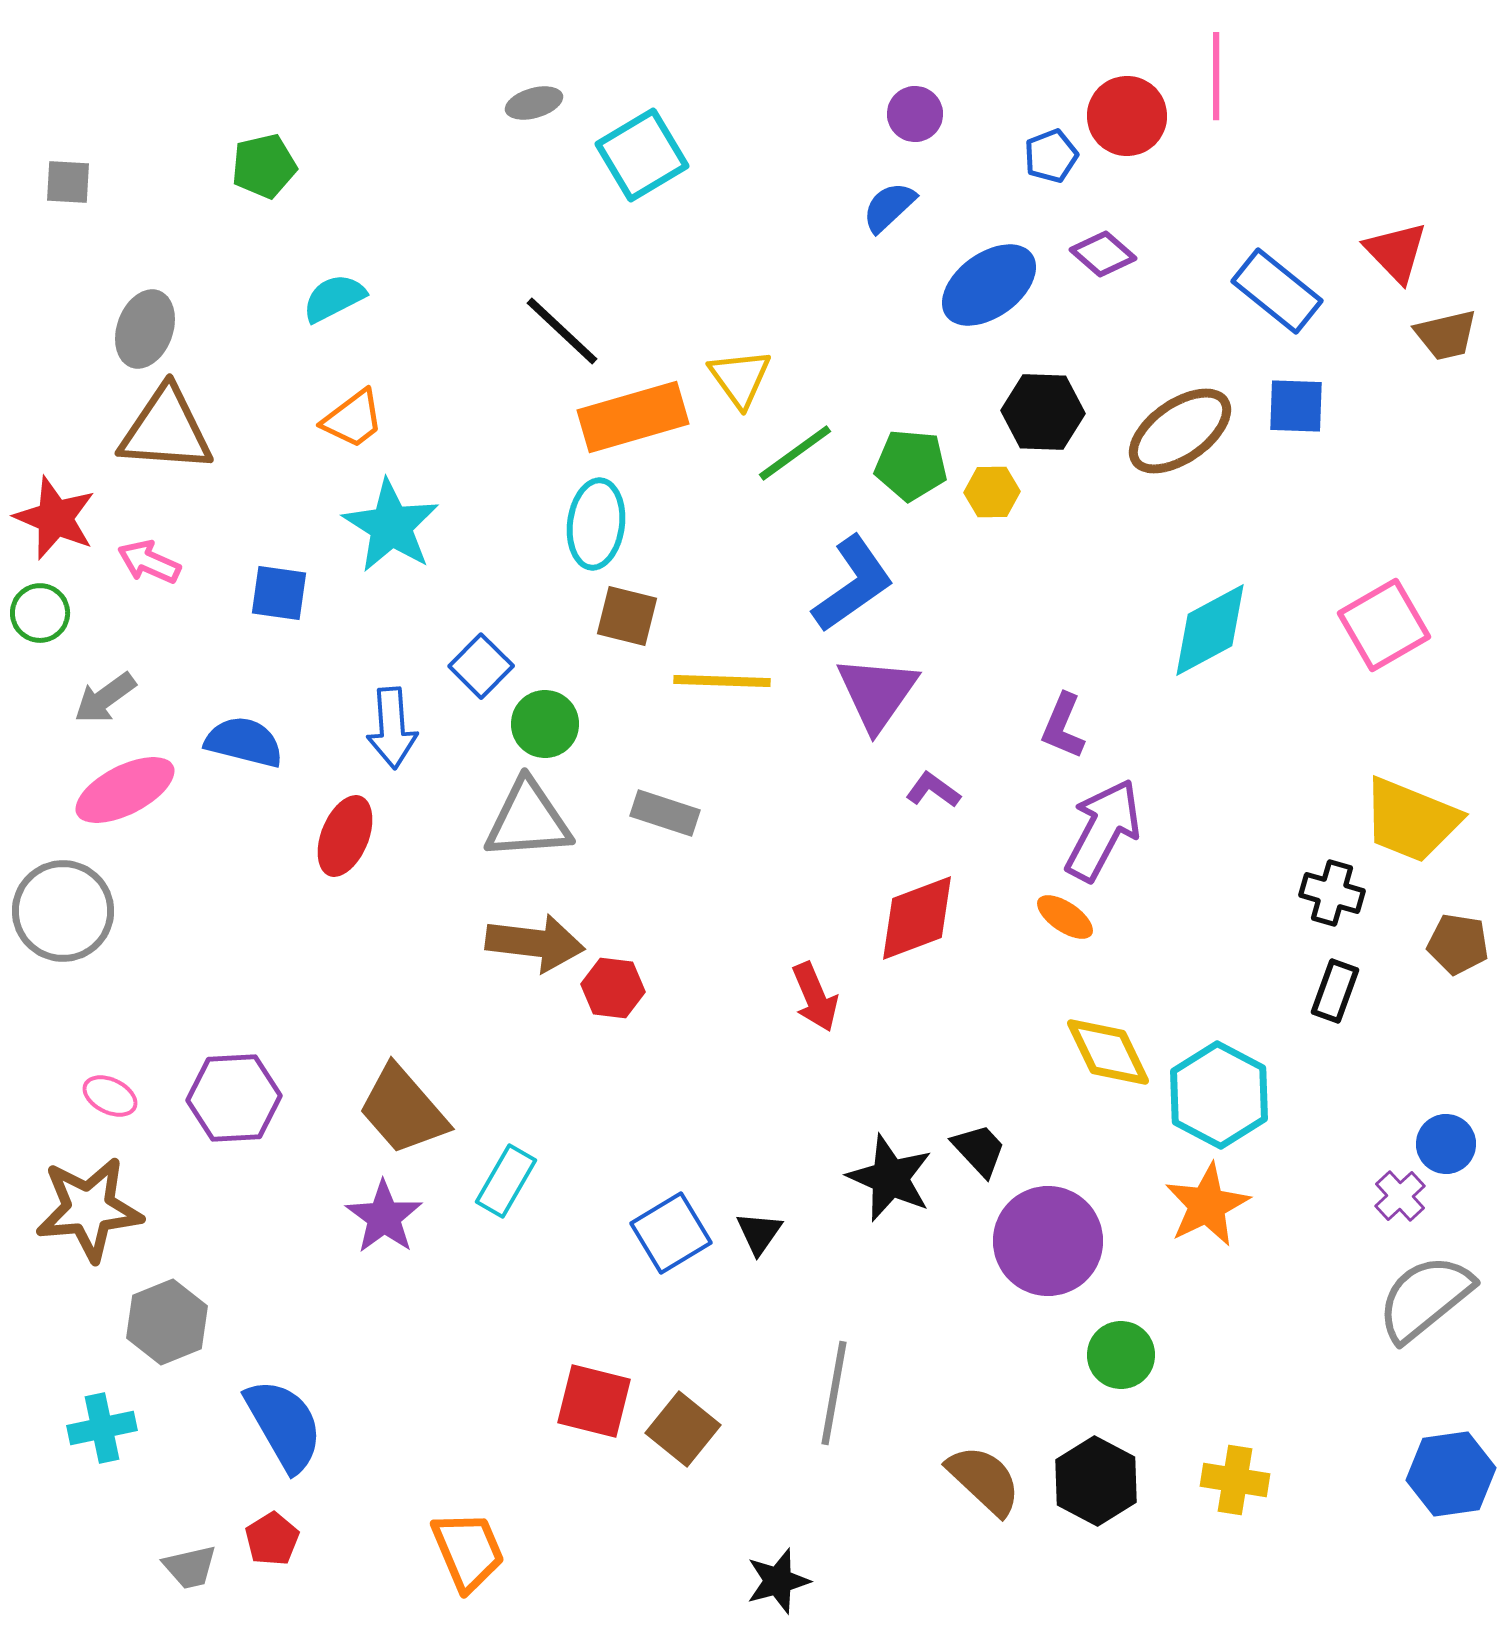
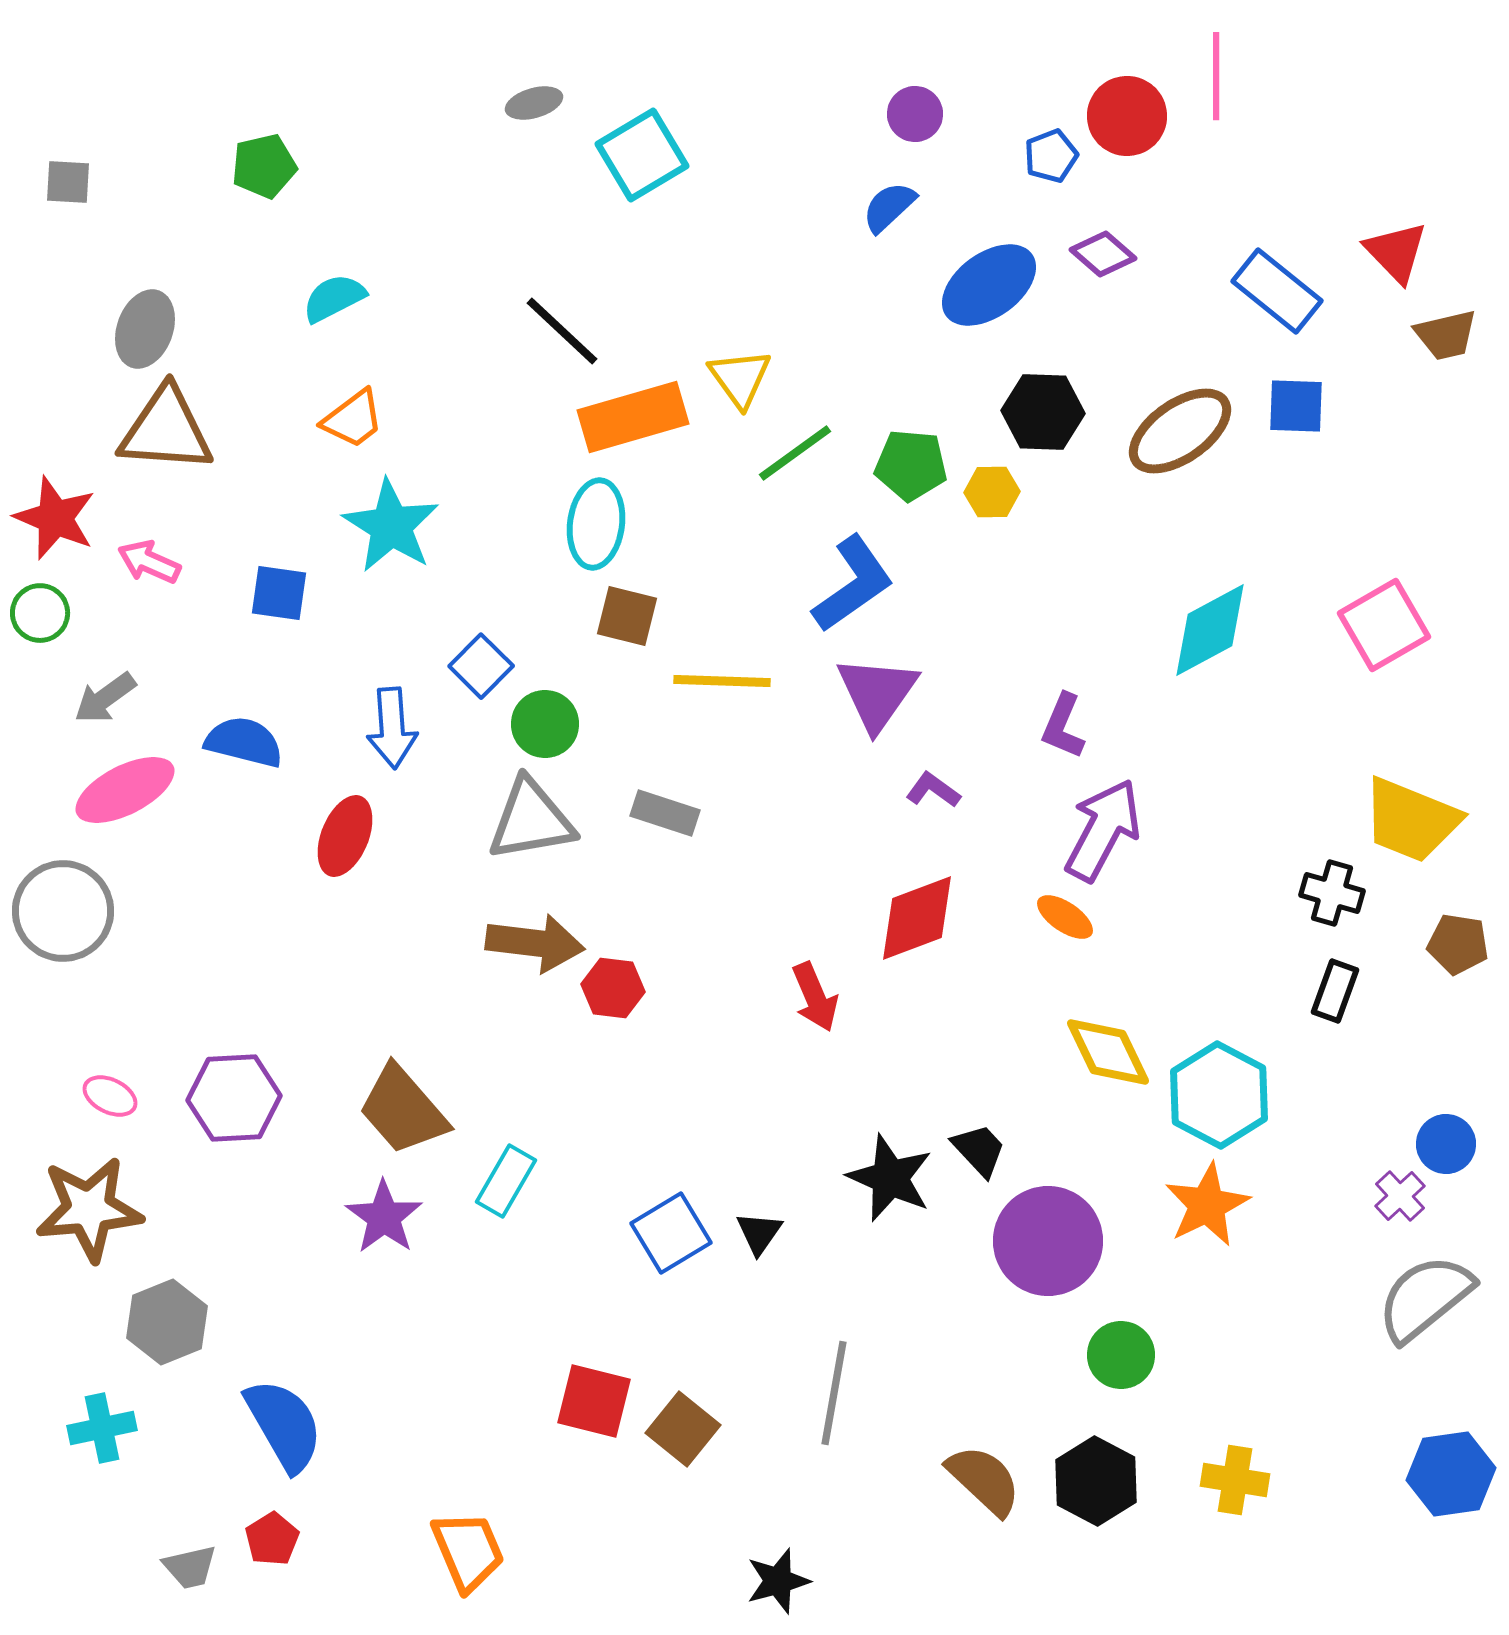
gray triangle at (528, 820): moved 3 px right; rotated 6 degrees counterclockwise
